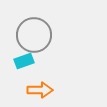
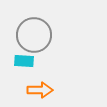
cyan rectangle: rotated 24 degrees clockwise
